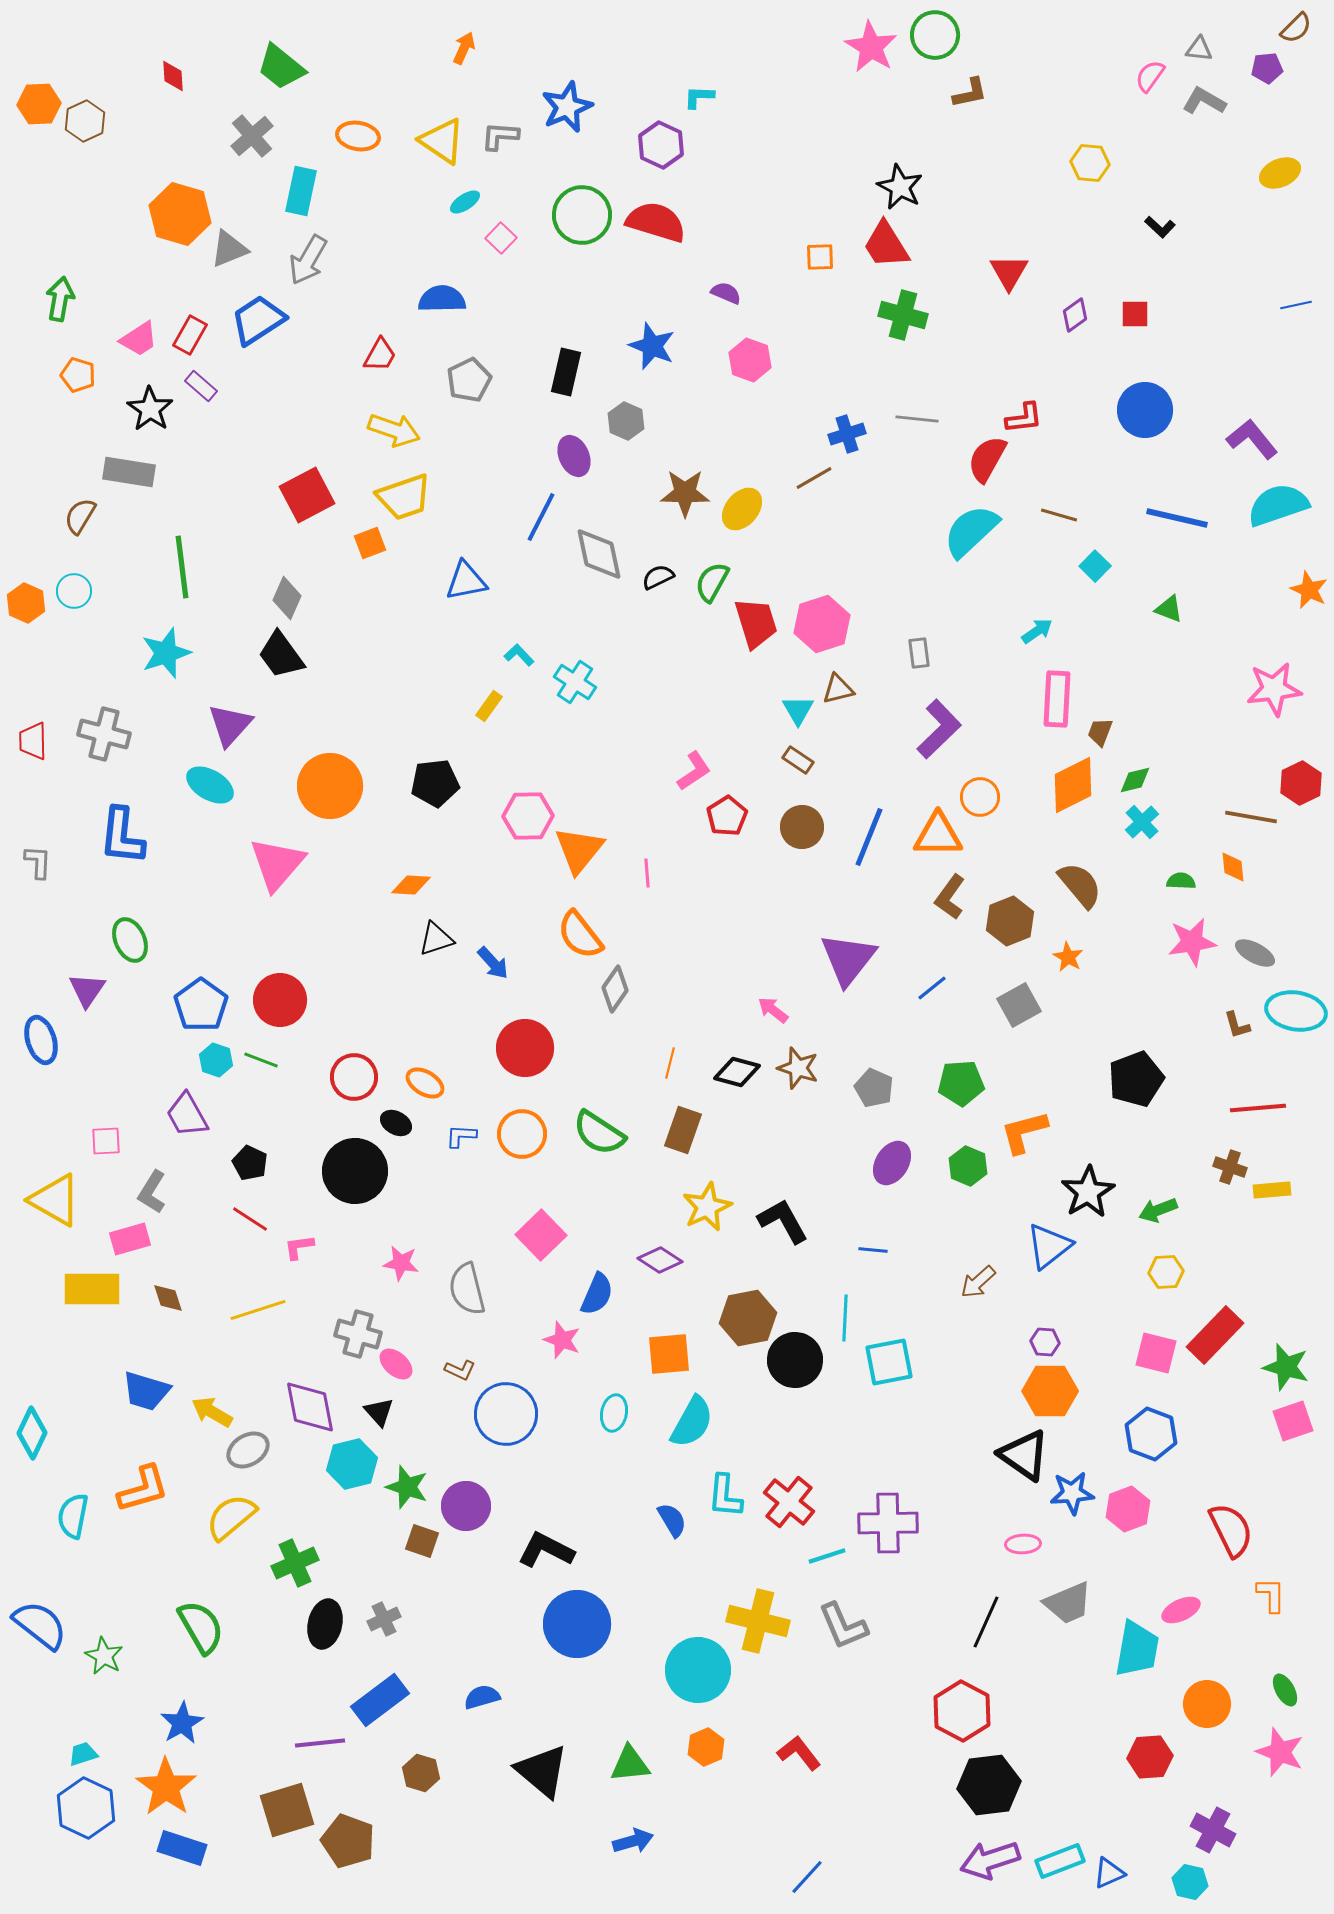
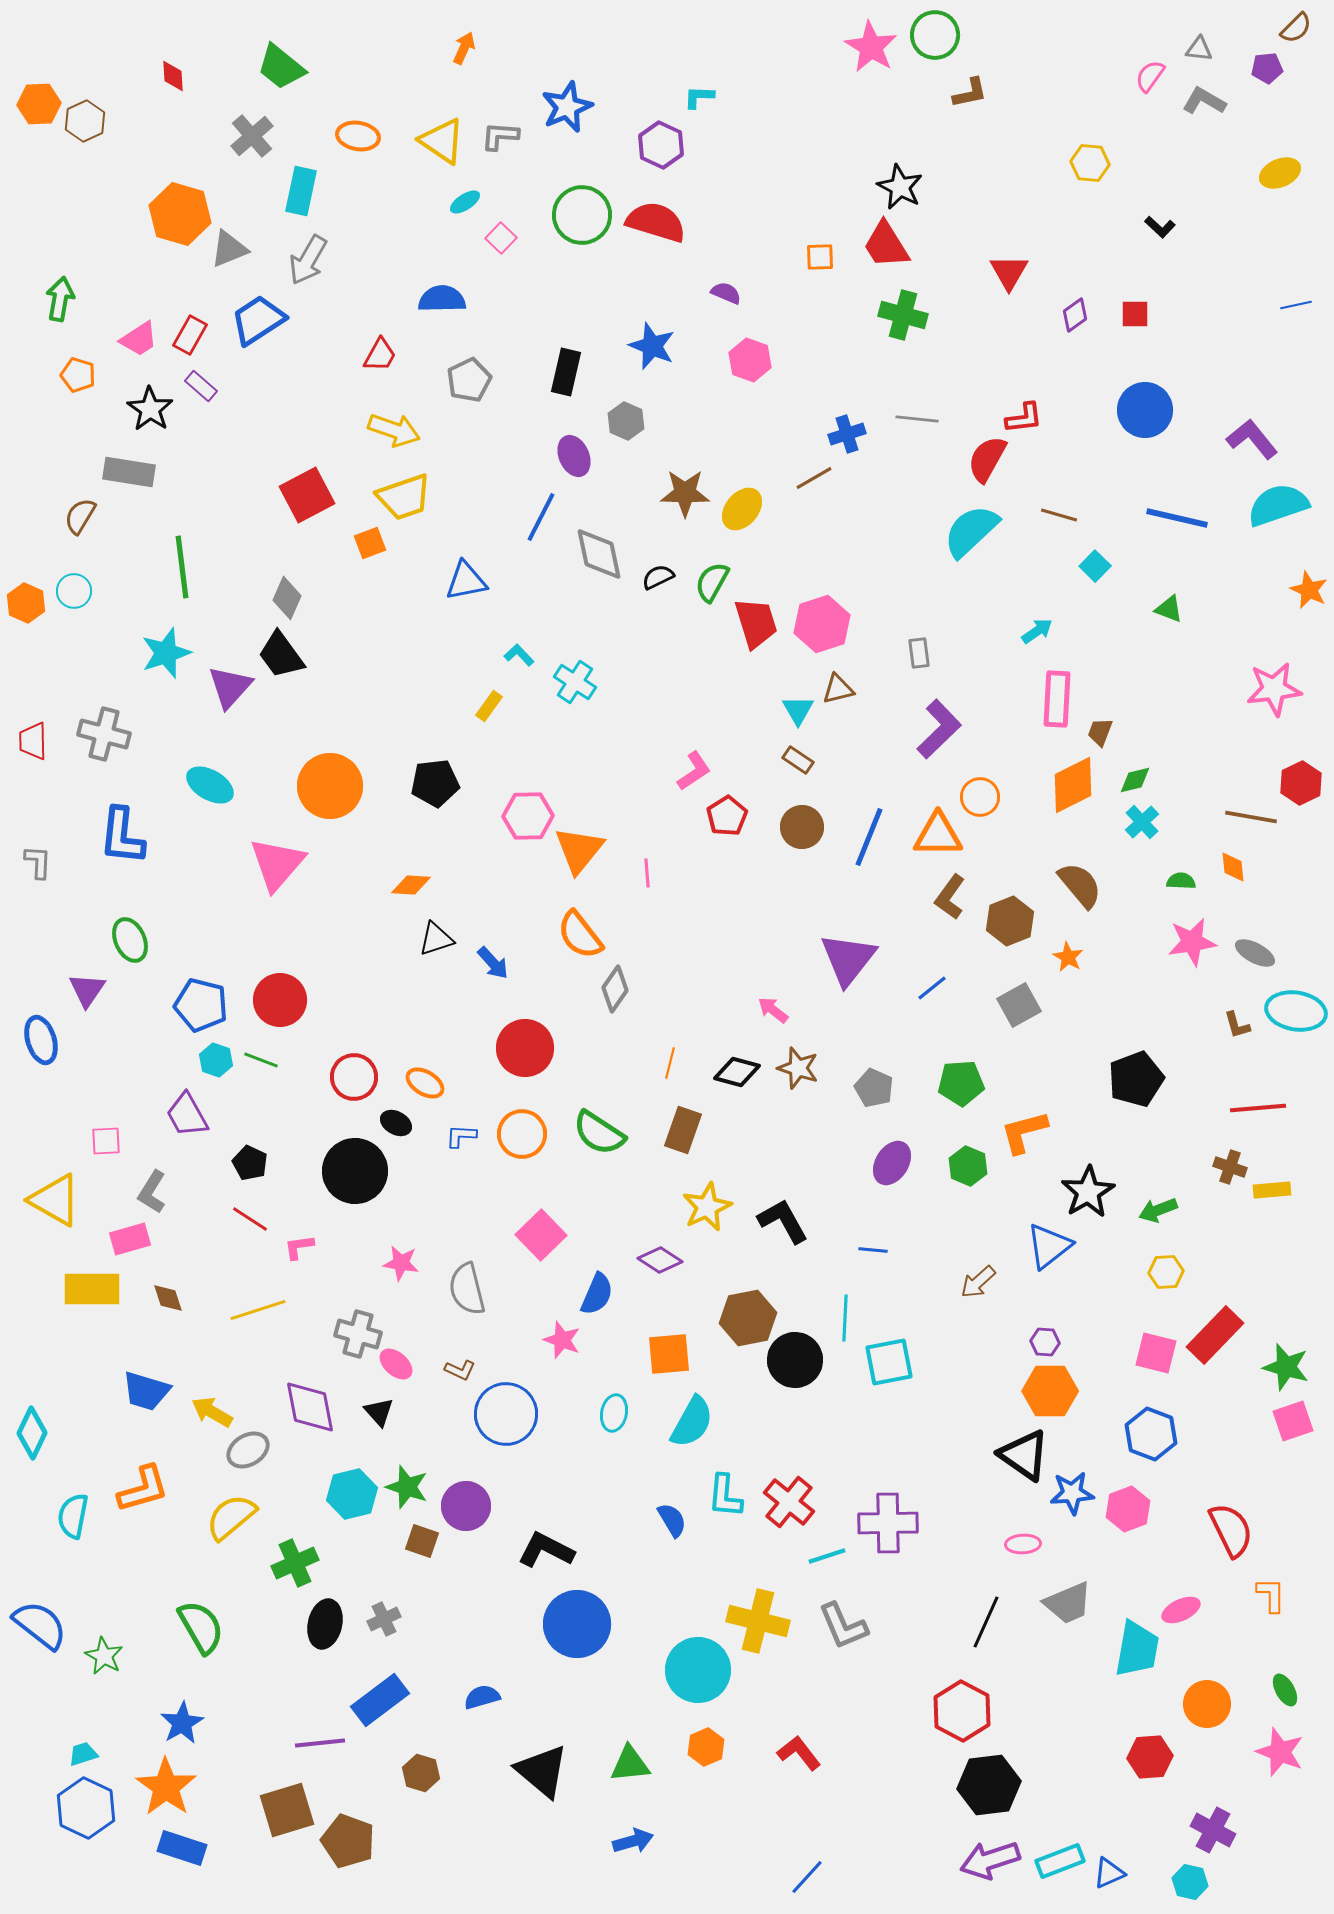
purple triangle at (230, 725): moved 38 px up
blue pentagon at (201, 1005): rotated 22 degrees counterclockwise
cyan hexagon at (352, 1464): moved 30 px down
